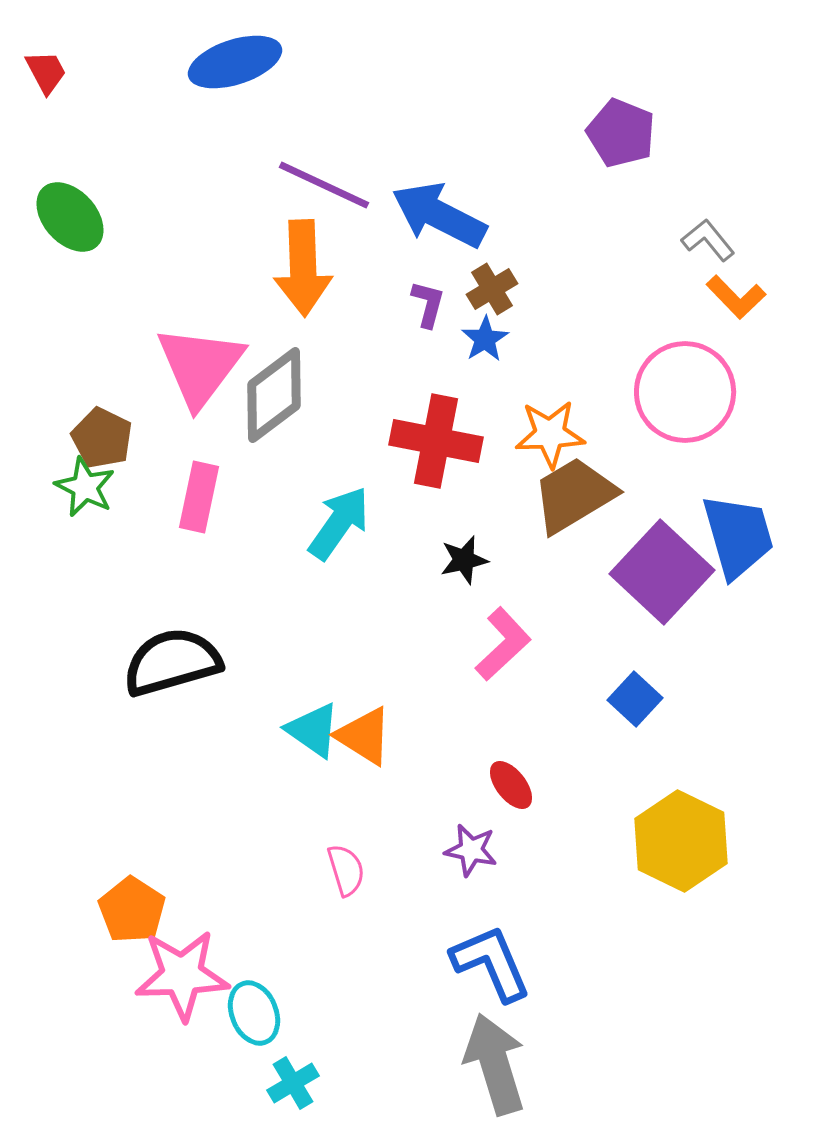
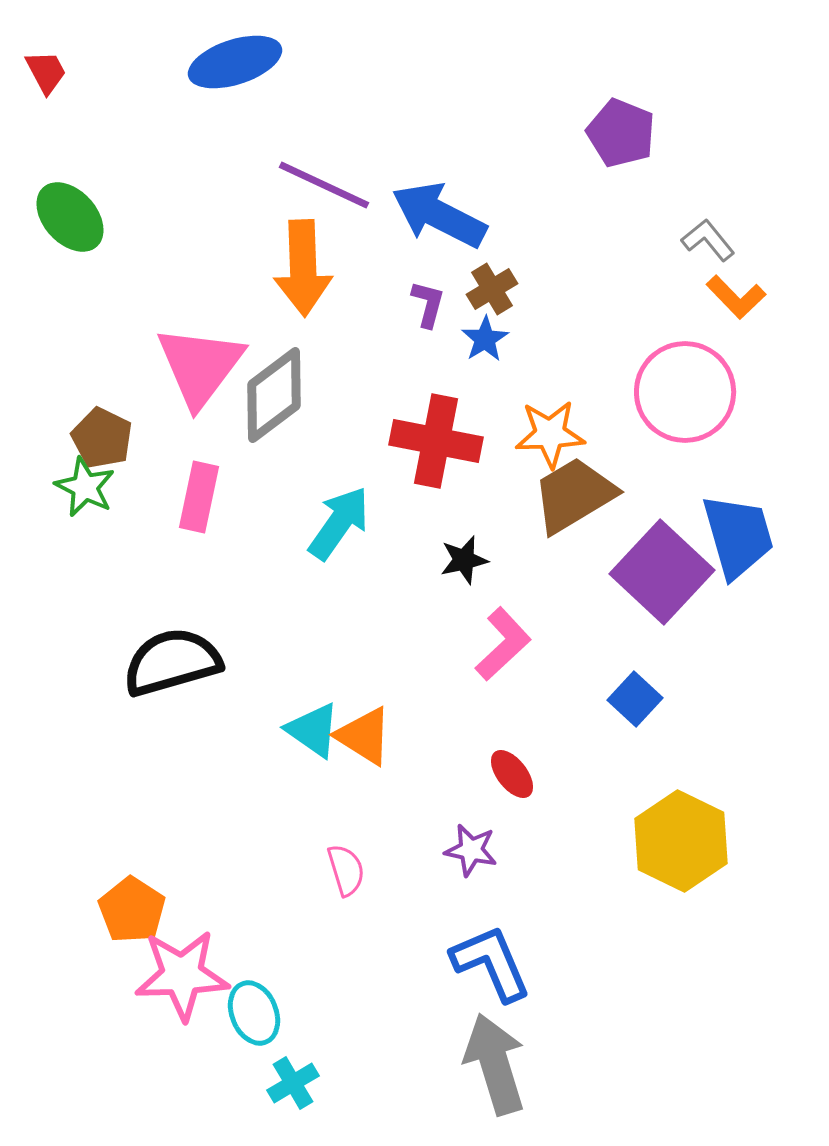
red ellipse: moved 1 px right, 11 px up
